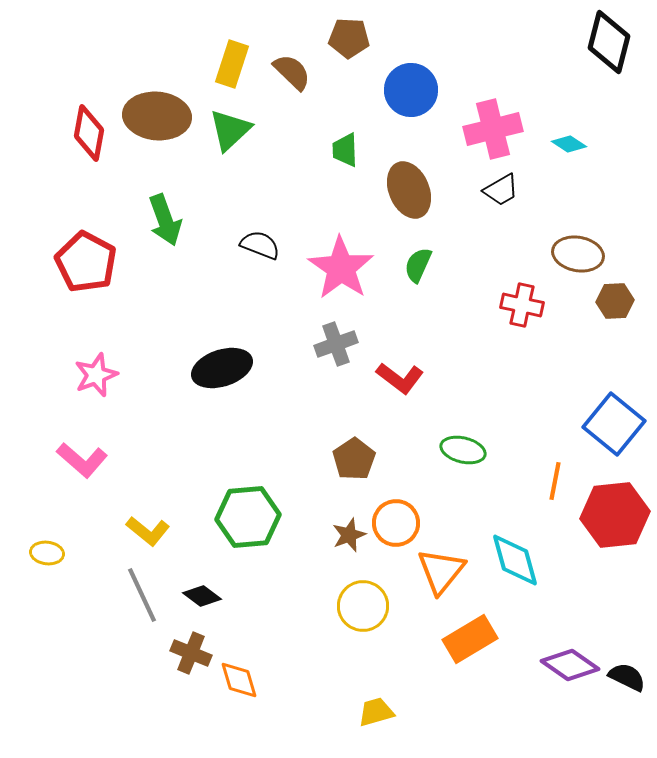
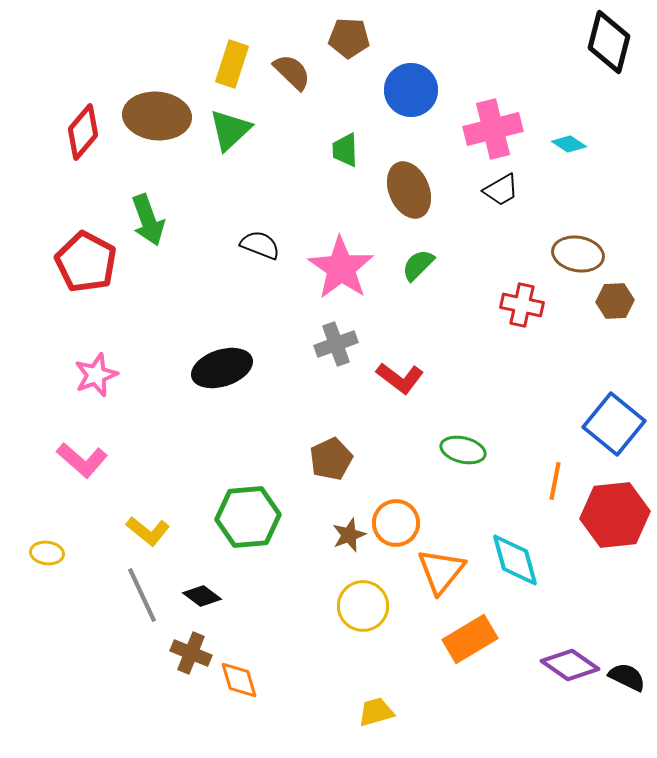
red diamond at (89, 133): moved 6 px left, 1 px up; rotated 30 degrees clockwise
green arrow at (165, 220): moved 17 px left
green semicircle at (418, 265): rotated 21 degrees clockwise
brown pentagon at (354, 459): moved 23 px left; rotated 9 degrees clockwise
